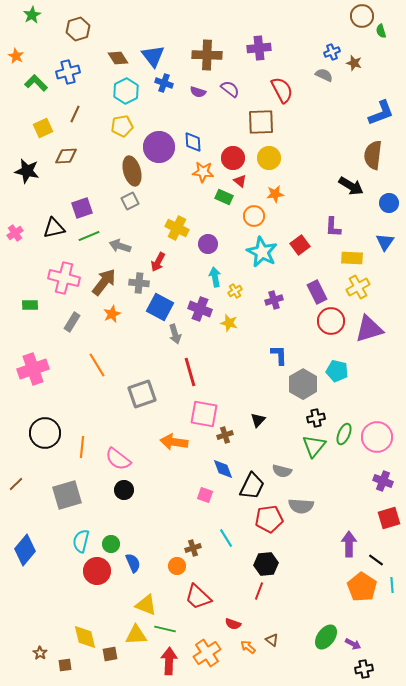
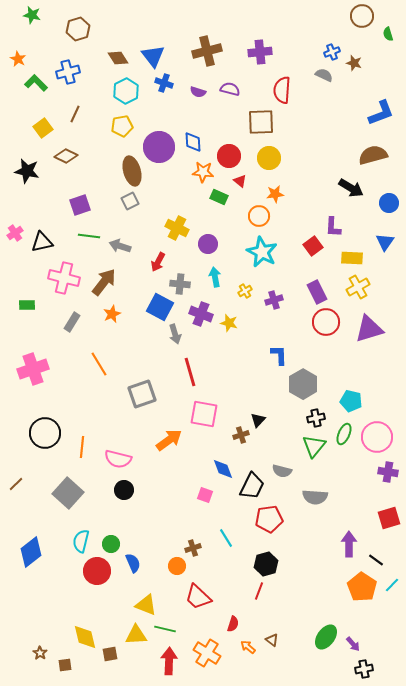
green star at (32, 15): rotated 30 degrees counterclockwise
green semicircle at (381, 31): moved 7 px right, 3 px down
purple cross at (259, 48): moved 1 px right, 4 px down
brown cross at (207, 55): moved 4 px up; rotated 16 degrees counterclockwise
orange star at (16, 56): moved 2 px right, 3 px down
purple semicircle at (230, 89): rotated 24 degrees counterclockwise
red semicircle at (282, 90): rotated 148 degrees counterclockwise
yellow square at (43, 128): rotated 12 degrees counterclockwise
brown semicircle at (373, 155): rotated 68 degrees clockwise
brown diamond at (66, 156): rotated 30 degrees clockwise
red circle at (233, 158): moved 4 px left, 2 px up
black arrow at (351, 186): moved 2 px down
green rectangle at (224, 197): moved 5 px left
purple square at (82, 208): moved 2 px left, 3 px up
orange circle at (254, 216): moved 5 px right
black triangle at (54, 228): moved 12 px left, 14 px down
green line at (89, 236): rotated 30 degrees clockwise
red square at (300, 245): moved 13 px right, 1 px down
gray cross at (139, 283): moved 41 px right, 1 px down
yellow cross at (235, 291): moved 10 px right
green rectangle at (30, 305): moved 3 px left
purple cross at (200, 309): moved 1 px right, 5 px down
red circle at (331, 321): moved 5 px left, 1 px down
orange line at (97, 365): moved 2 px right, 1 px up
cyan pentagon at (337, 371): moved 14 px right, 30 px down
brown cross at (225, 435): moved 16 px right
orange arrow at (174, 442): moved 5 px left, 2 px up; rotated 136 degrees clockwise
pink semicircle at (118, 459): rotated 24 degrees counterclockwise
purple cross at (383, 481): moved 5 px right, 9 px up; rotated 12 degrees counterclockwise
gray square at (67, 495): moved 1 px right, 2 px up; rotated 32 degrees counterclockwise
gray semicircle at (301, 506): moved 14 px right, 9 px up
blue diamond at (25, 550): moved 6 px right, 2 px down; rotated 12 degrees clockwise
black hexagon at (266, 564): rotated 10 degrees counterclockwise
cyan line at (392, 585): rotated 49 degrees clockwise
red semicircle at (233, 624): rotated 91 degrees counterclockwise
purple arrow at (353, 644): rotated 21 degrees clockwise
orange cross at (207, 653): rotated 24 degrees counterclockwise
